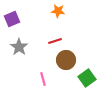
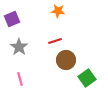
pink line: moved 23 px left
